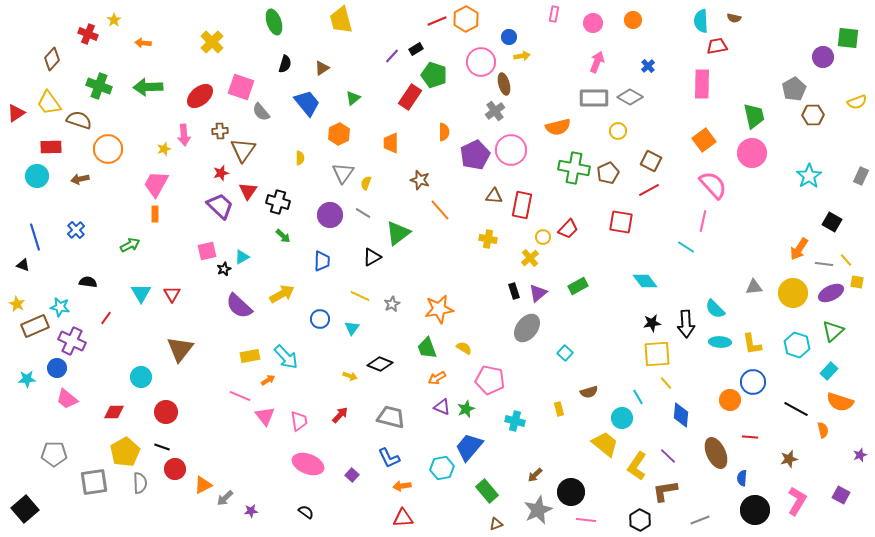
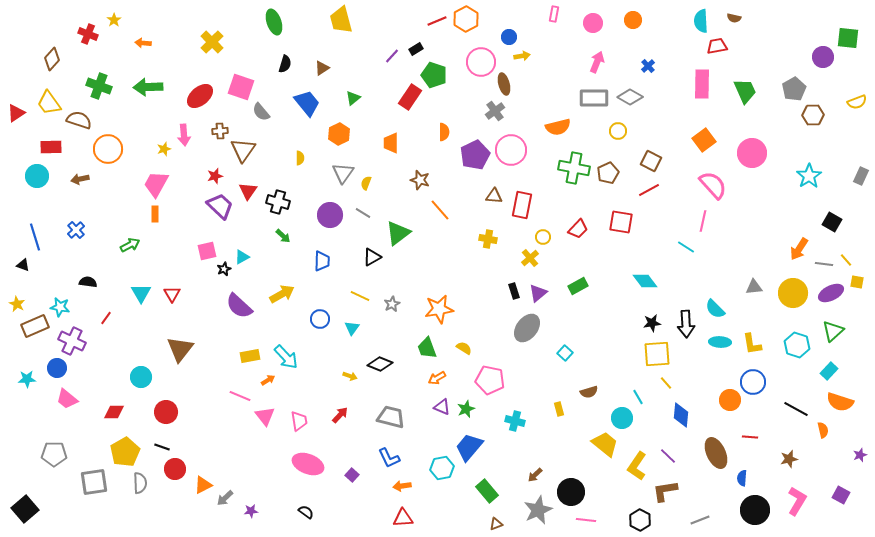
green trapezoid at (754, 116): moved 9 px left, 25 px up; rotated 12 degrees counterclockwise
red star at (221, 173): moved 6 px left, 3 px down
red trapezoid at (568, 229): moved 10 px right
